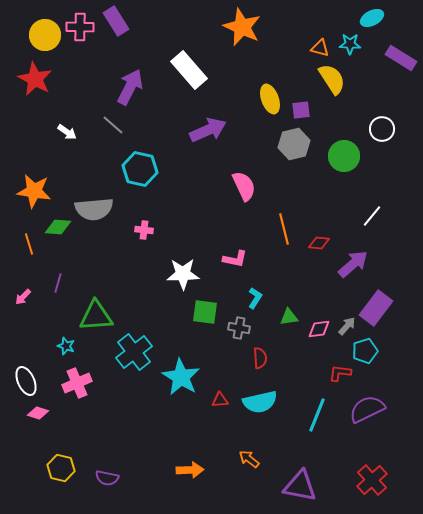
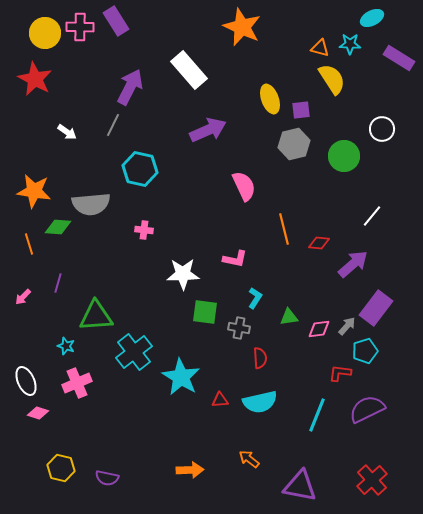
yellow circle at (45, 35): moved 2 px up
purple rectangle at (401, 58): moved 2 px left
gray line at (113, 125): rotated 75 degrees clockwise
gray semicircle at (94, 209): moved 3 px left, 5 px up
